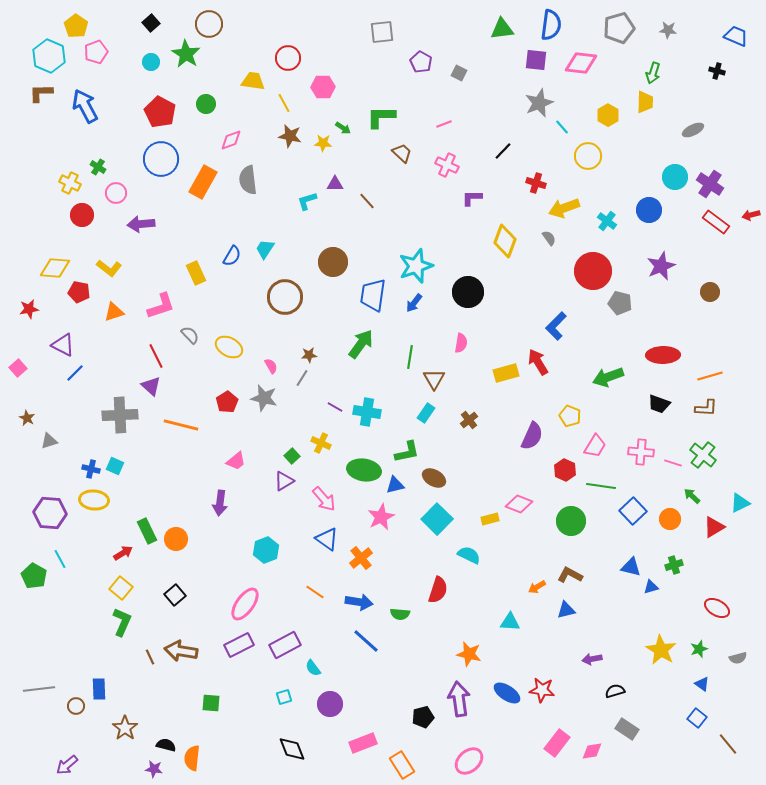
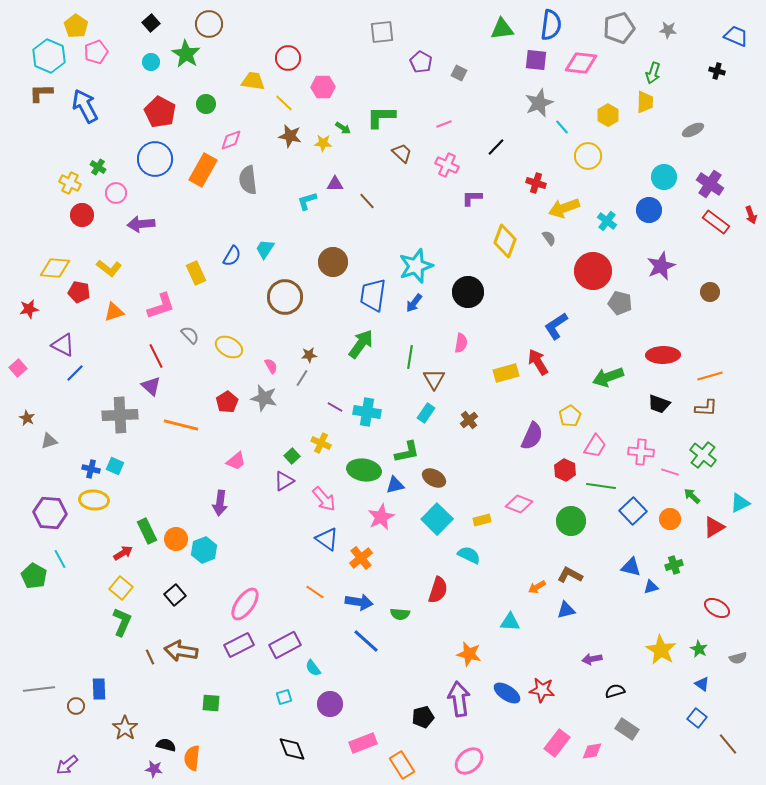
yellow line at (284, 103): rotated 18 degrees counterclockwise
black line at (503, 151): moved 7 px left, 4 px up
blue circle at (161, 159): moved 6 px left
cyan circle at (675, 177): moved 11 px left
orange rectangle at (203, 182): moved 12 px up
red arrow at (751, 215): rotated 96 degrees counterclockwise
blue L-shape at (556, 326): rotated 12 degrees clockwise
yellow pentagon at (570, 416): rotated 20 degrees clockwise
pink line at (673, 463): moved 3 px left, 9 px down
yellow rectangle at (490, 519): moved 8 px left, 1 px down
cyan hexagon at (266, 550): moved 62 px left
green star at (699, 649): rotated 24 degrees counterclockwise
